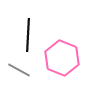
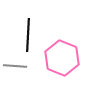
gray line: moved 4 px left, 4 px up; rotated 25 degrees counterclockwise
